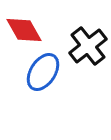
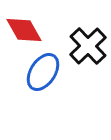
black cross: rotated 6 degrees counterclockwise
